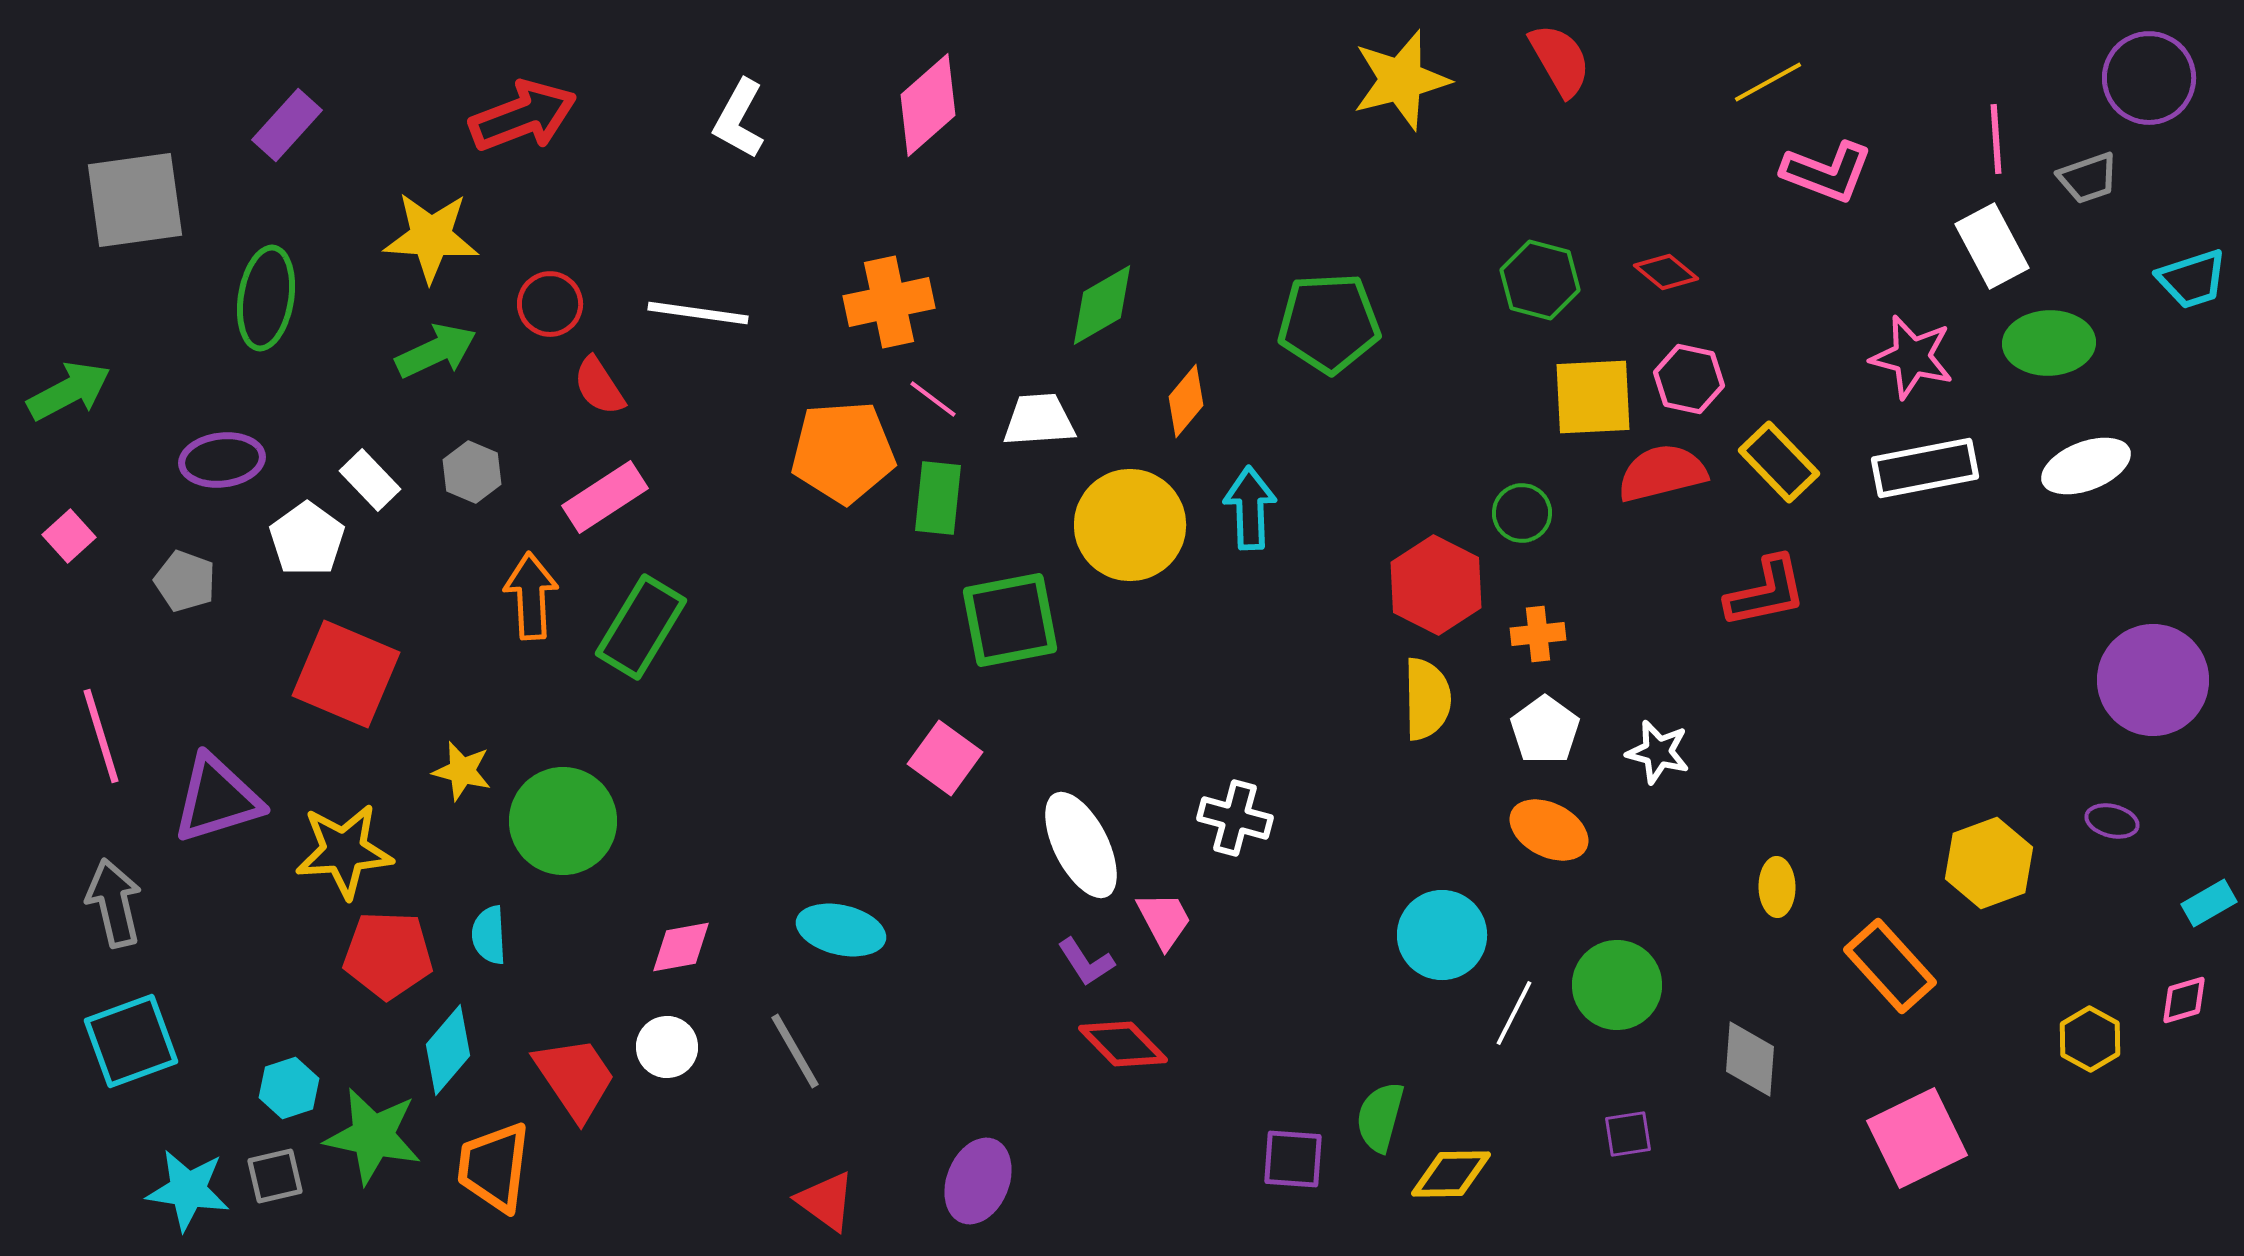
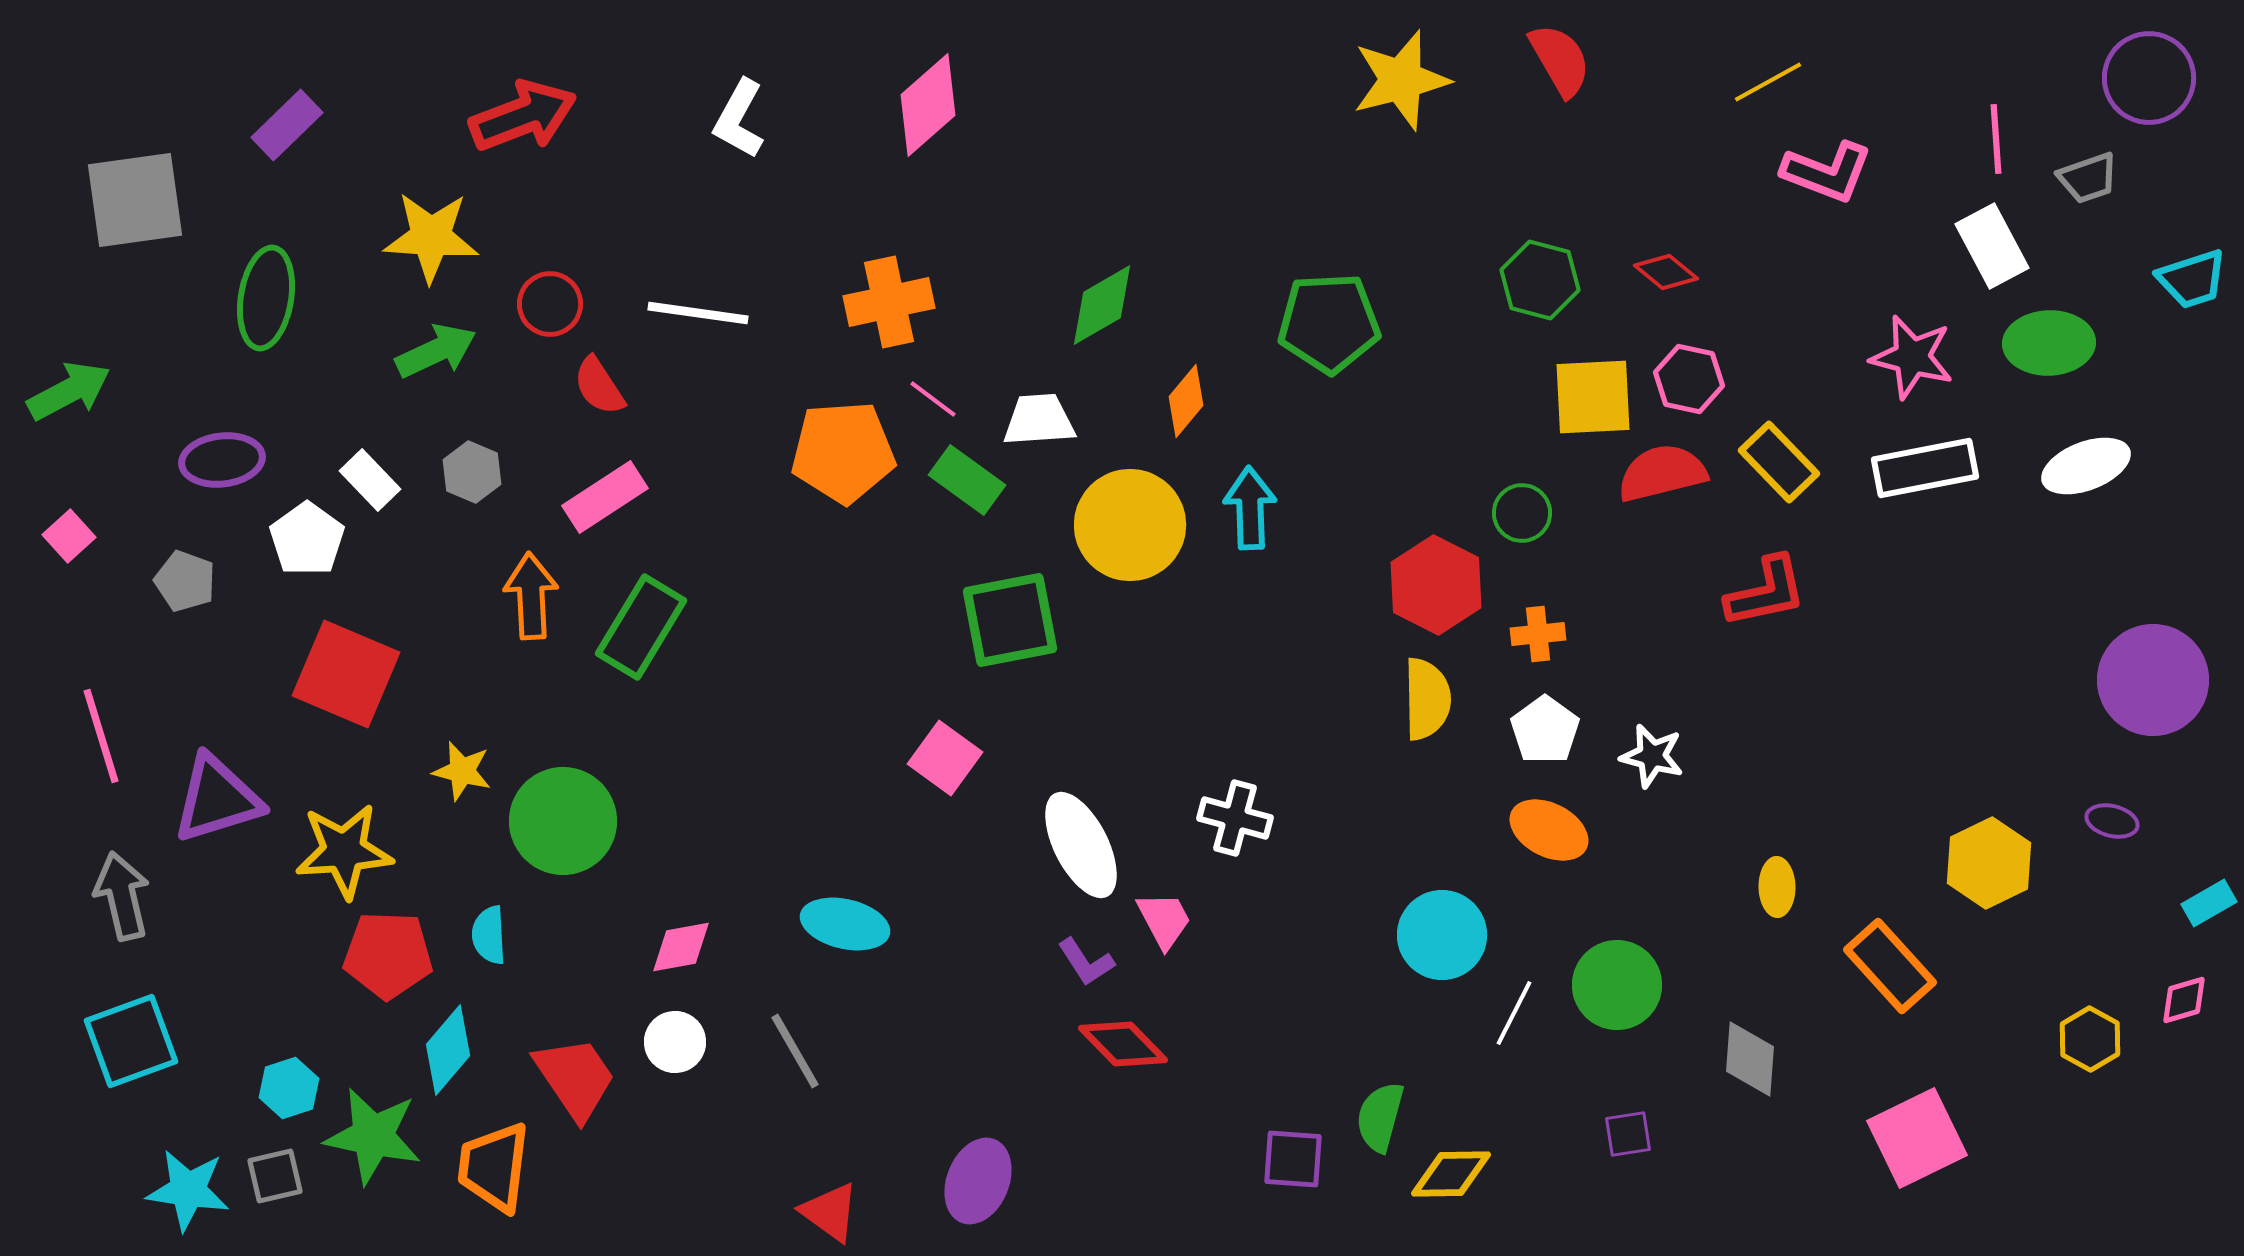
purple rectangle at (287, 125): rotated 4 degrees clockwise
green rectangle at (938, 498): moved 29 px right, 18 px up; rotated 60 degrees counterclockwise
white star at (1658, 752): moved 6 px left, 4 px down
yellow hexagon at (1989, 863): rotated 6 degrees counterclockwise
gray arrow at (114, 903): moved 8 px right, 7 px up
cyan ellipse at (841, 930): moved 4 px right, 6 px up
white circle at (667, 1047): moved 8 px right, 5 px up
red triangle at (826, 1201): moved 4 px right, 11 px down
